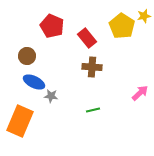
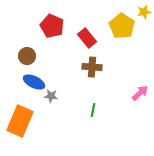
yellow star: moved 4 px up
green line: rotated 64 degrees counterclockwise
